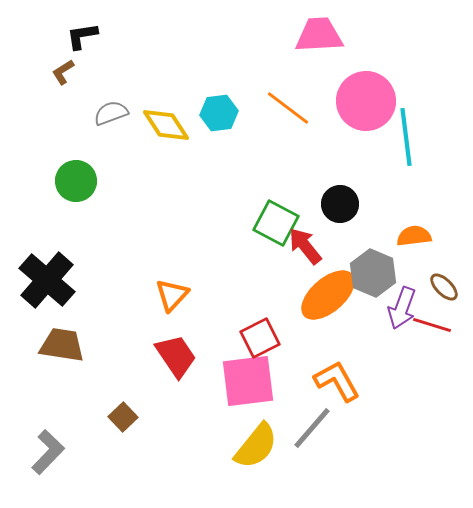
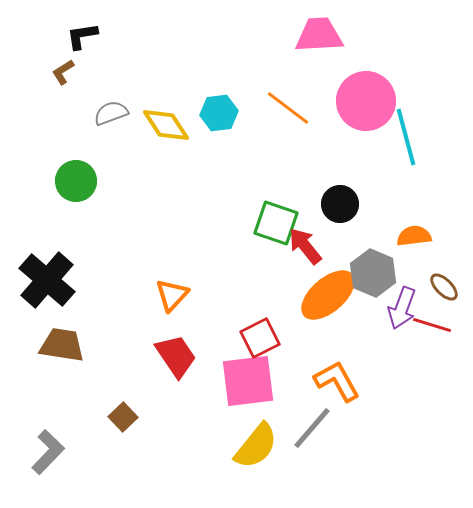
cyan line: rotated 8 degrees counterclockwise
green square: rotated 9 degrees counterclockwise
